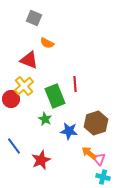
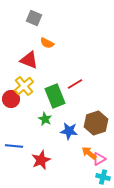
red line: rotated 63 degrees clockwise
blue line: rotated 48 degrees counterclockwise
pink triangle: rotated 40 degrees clockwise
